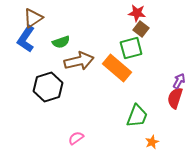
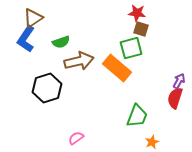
brown square: rotated 21 degrees counterclockwise
black hexagon: moved 1 px left, 1 px down
